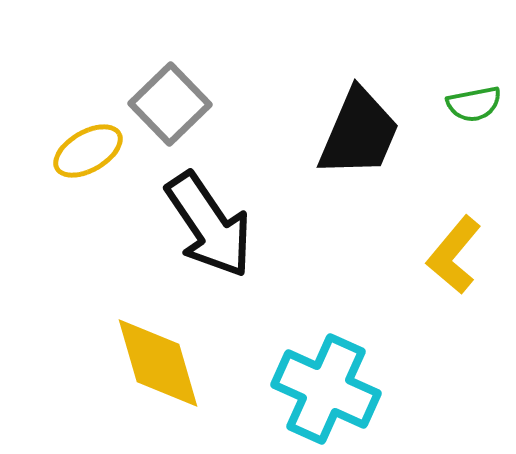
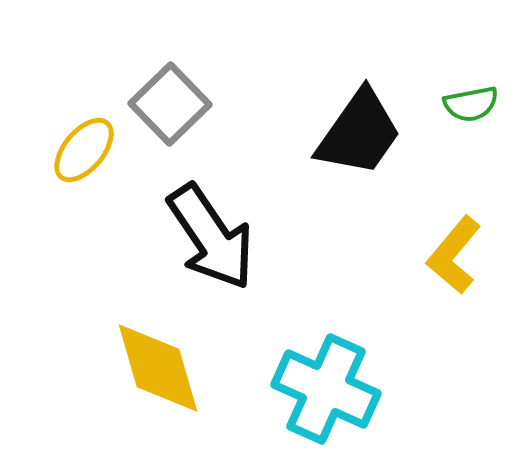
green semicircle: moved 3 px left
black trapezoid: rotated 12 degrees clockwise
yellow ellipse: moved 4 px left, 1 px up; rotated 20 degrees counterclockwise
black arrow: moved 2 px right, 12 px down
yellow diamond: moved 5 px down
